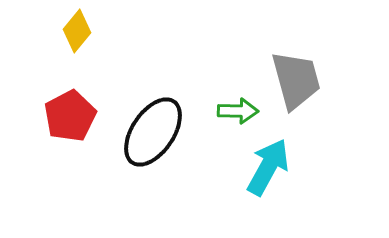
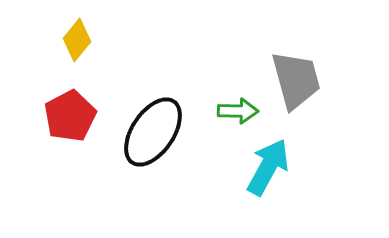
yellow diamond: moved 9 px down
